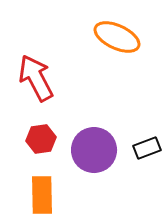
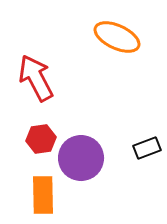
purple circle: moved 13 px left, 8 px down
orange rectangle: moved 1 px right
